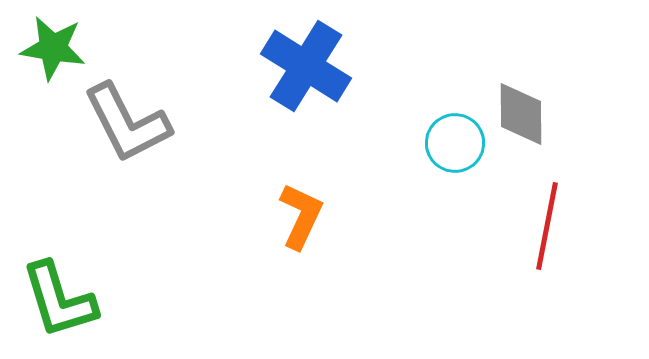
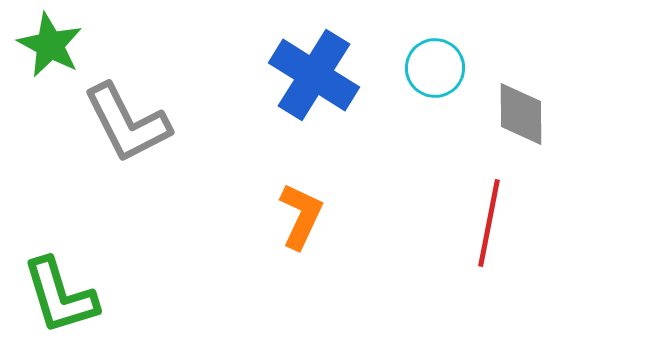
green star: moved 3 px left, 3 px up; rotated 18 degrees clockwise
blue cross: moved 8 px right, 9 px down
cyan circle: moved 20 px left, 75 px up
red line: moved 58 px left, 3 px up
green L-shape: moved 1 px right, 4 px up
